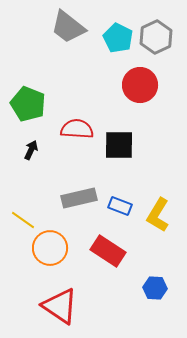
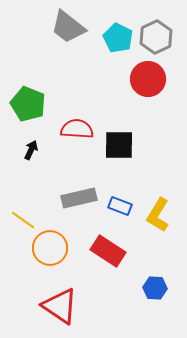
red circle: moved 8 px right, 6 px up
